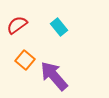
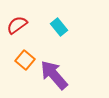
purple arrow: moved 1 px up
